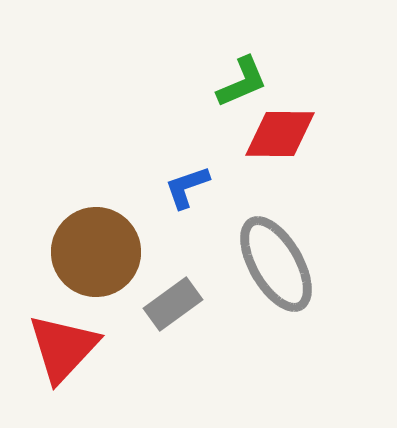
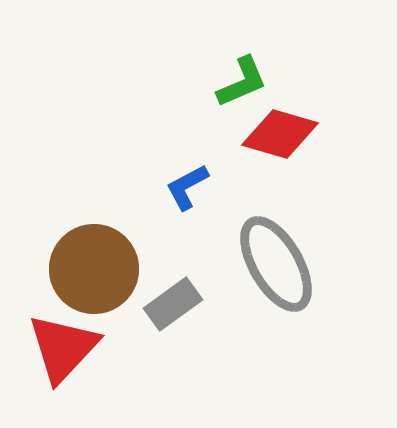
red diamond: rotated 16 degrees clockwise
blue L-shape: rotated 9 degrees counterclockwise
brown circle: moved 2 px left, 17 px down
